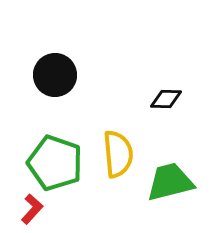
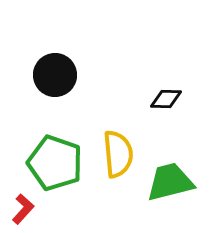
red L-shape: moved 9 px left
